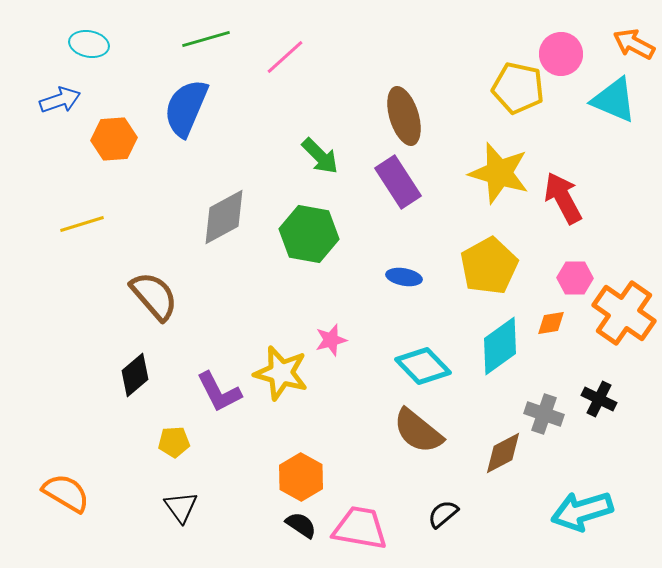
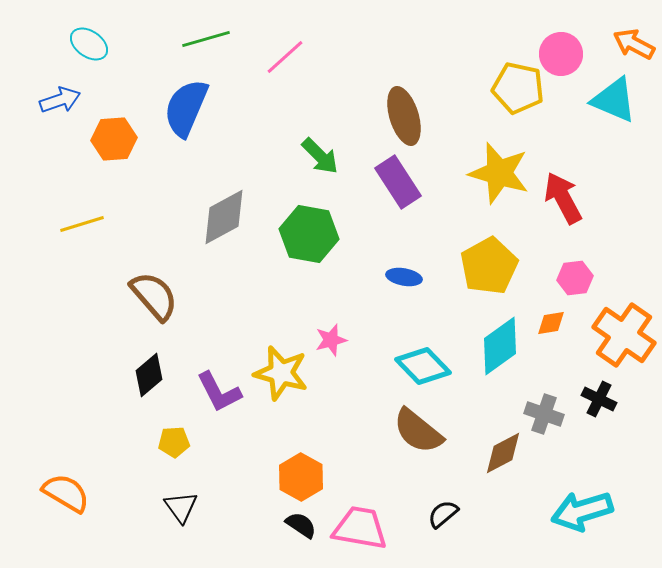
cyan ellipse at (89, 44): rotated 24 degrees clockwise
pink hexagon at (575, 278): rotated 8 degrees counterclockwise
orange cross at (624, 313): moved 22 px down
black diamond at (135, 375): moved 14 px right
